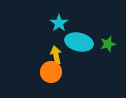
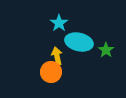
green star: moved 2 px left, 6 px down; rotated 21 degrees counterclockwise
yellow arrow: moved 1 px right, 1 px down
